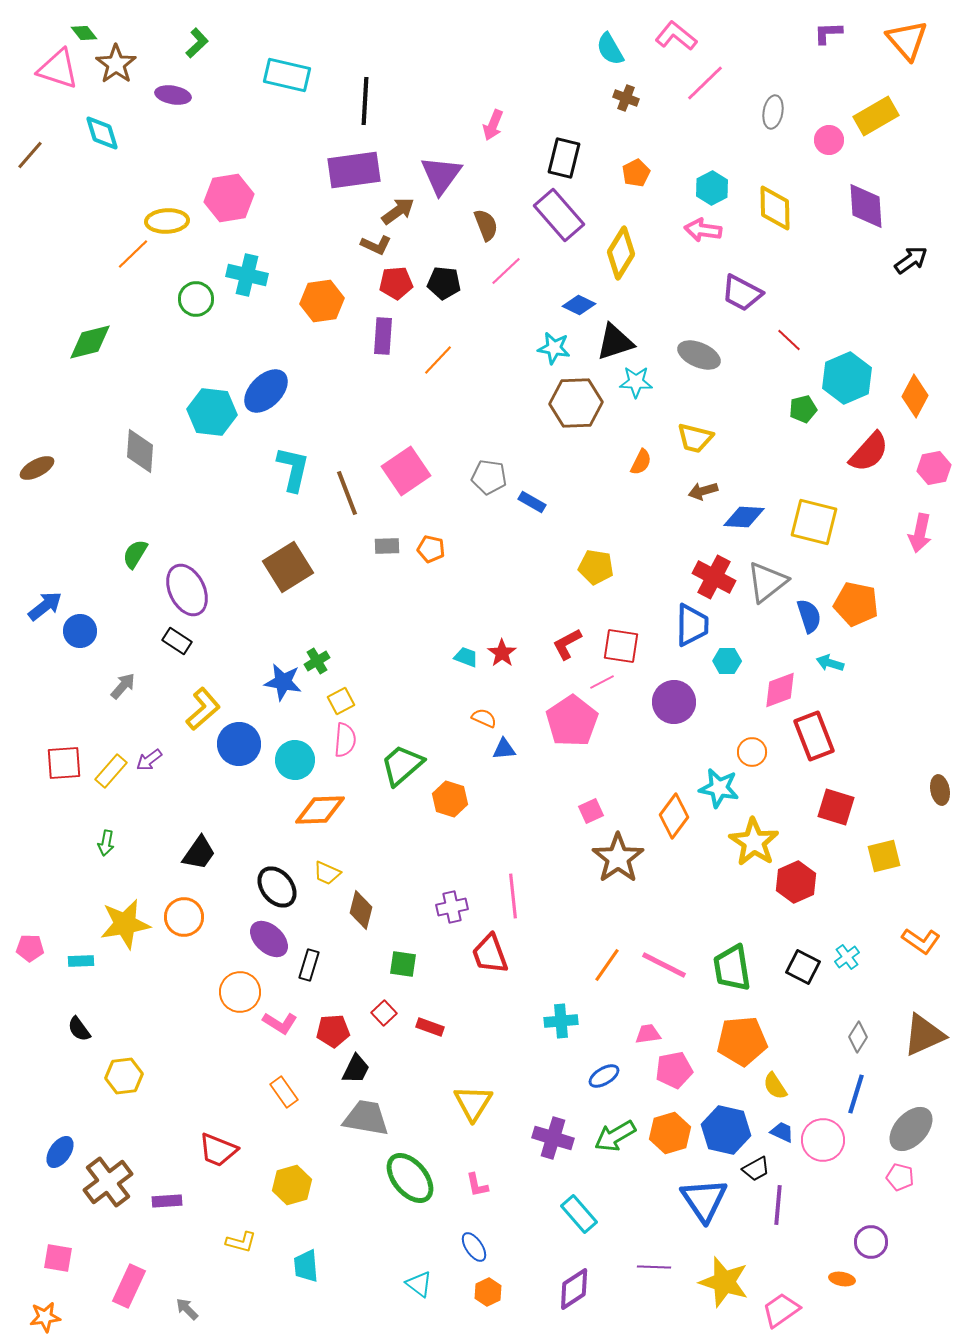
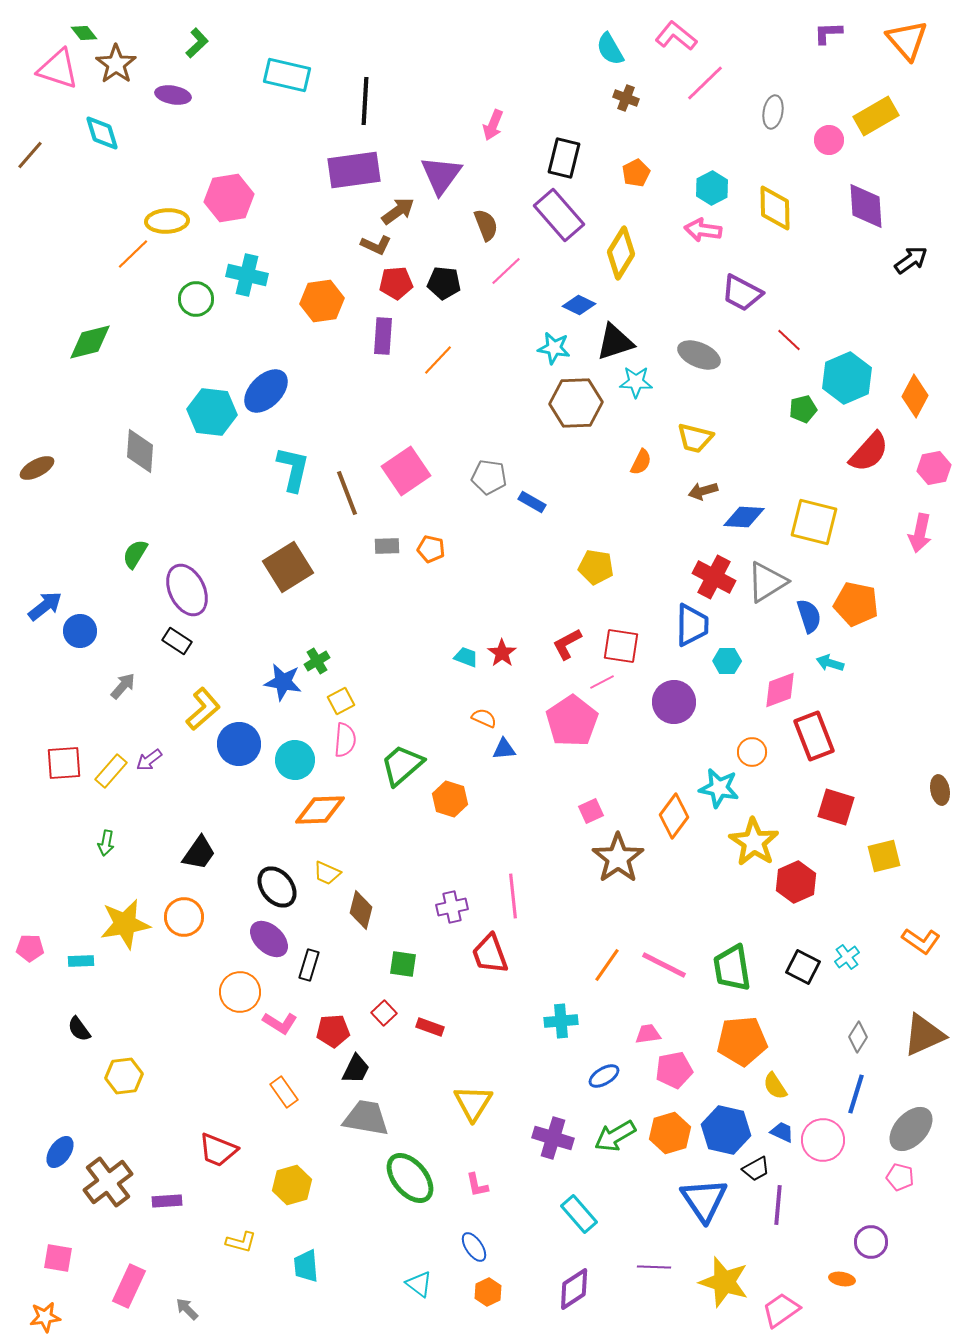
gray triangle at (767, 582): rotated 6 degrees clockwise
